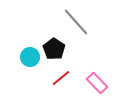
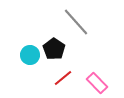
cyan circle: moved 2 px up
red line: moved 2 px right
